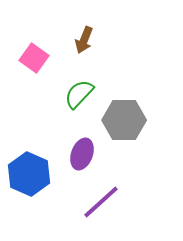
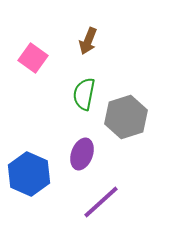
brown arrow: moved 4 px right, 1 px down
pink square: moved 1 px left
green semicircle: moved 5 px right; rotated 32 degrees counterclockwise
gray hexagon: moved 2 px right, 3 px up; rotated 18 degrees counterclockwise
